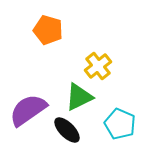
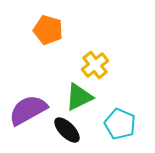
yellow cross: moved 3 px left, 1 px up
purple semicircle: rotated 6 degrees clockwise
